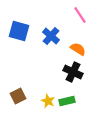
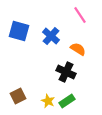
black cross: moved 7 px left
green rectangle: rotated 21 degrees counterclockwise
